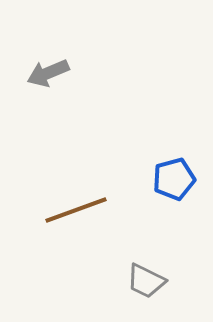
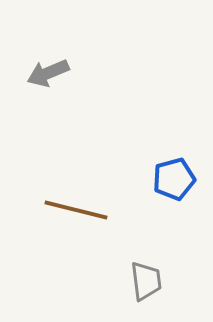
brown line: rotated 34 degrees clockwise
gray trapezoid: rotated 123 degrees counterclockwise
